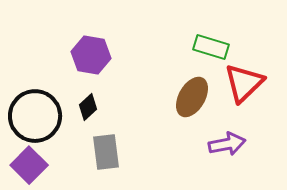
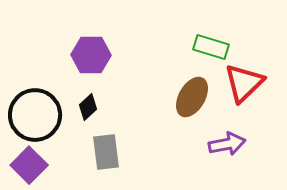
purple hexagon: rotated 9 degrees counterclockwise
black circle: moved 1 px up
